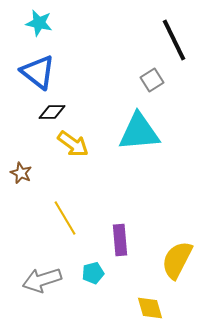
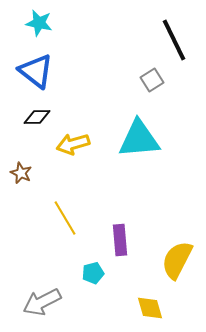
blue triangle: moved 2 px left, 1 px up
black diamond: moved 15 px left, 5 px down
cyan triangle: moved 7 px down
yellow arrow: rotated 128 degrees clockwise
gray arrow: moved 22 px down; rotated 9 degrees counterclockwise
